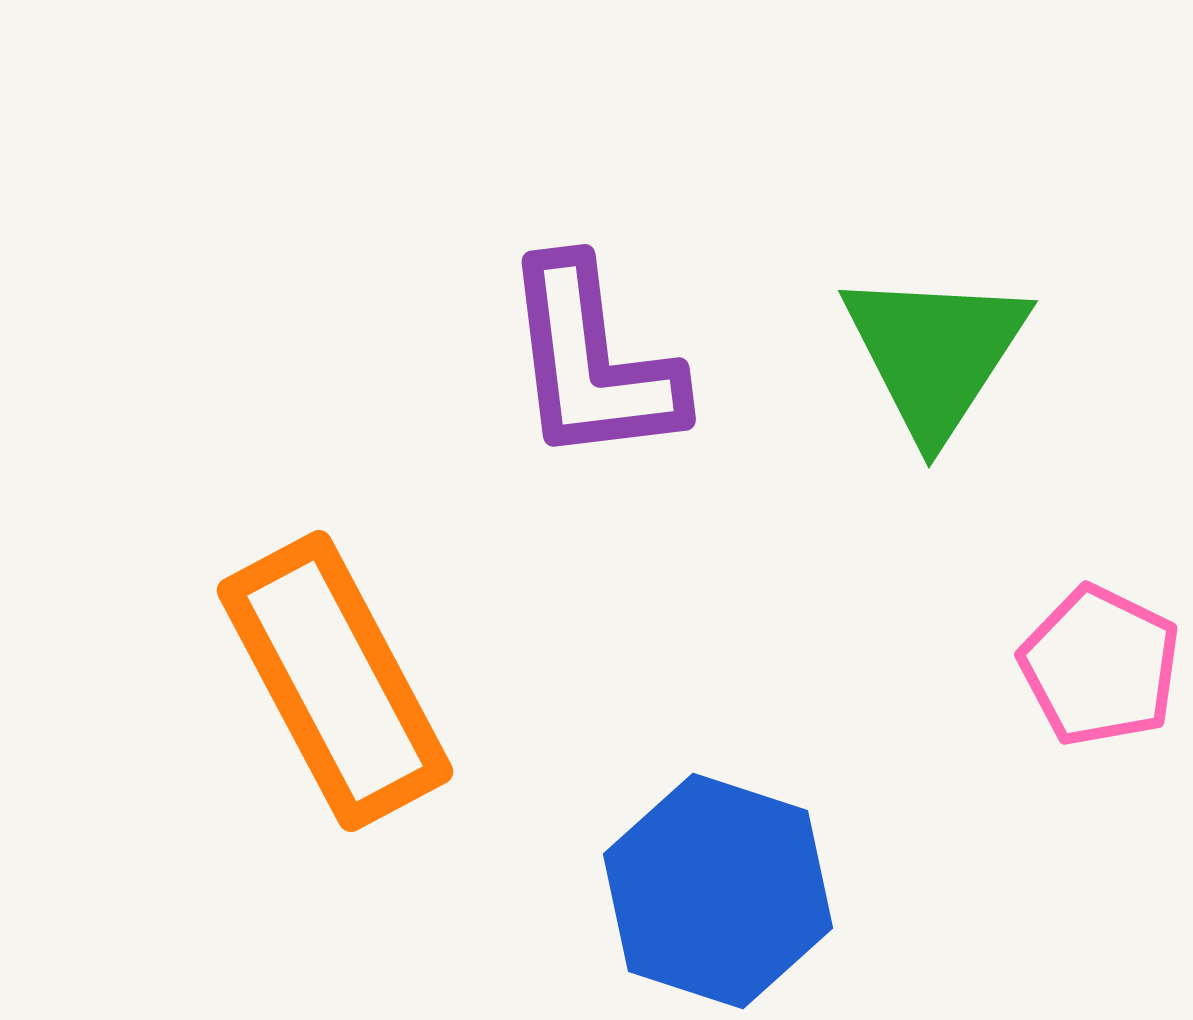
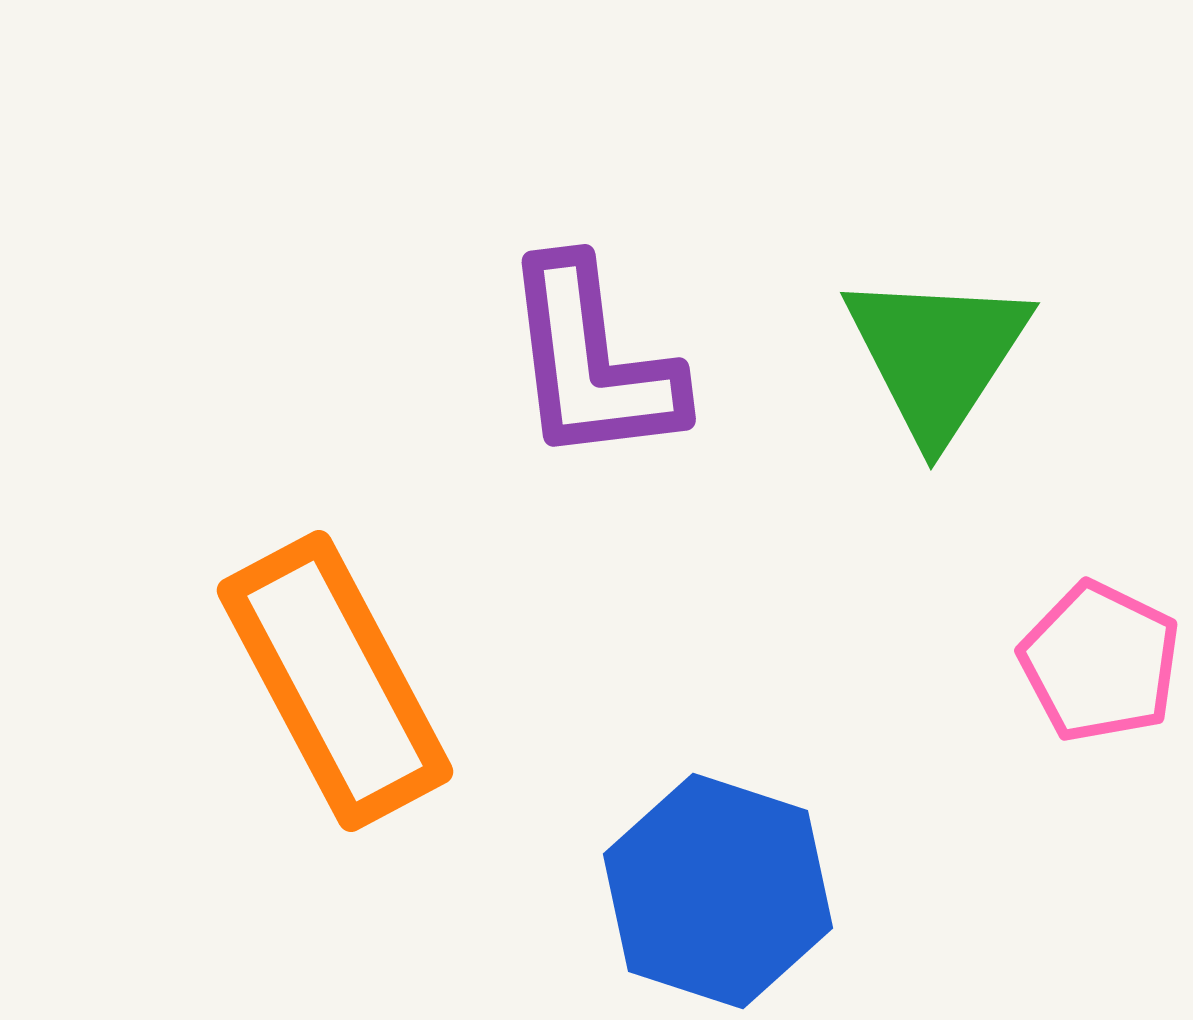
green triangle: moved 2 px right, 2 px down
pink pentagon: moved 4 px up
